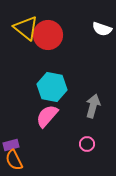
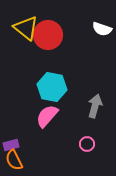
gray arrow: moved 2 px right
